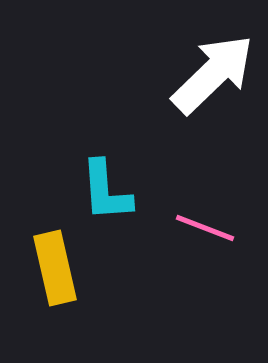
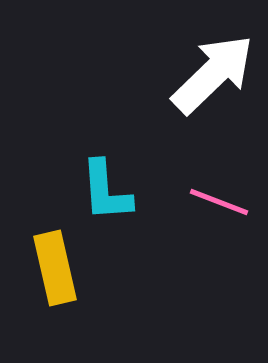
pink line: moved 14 px right, 26 px up
